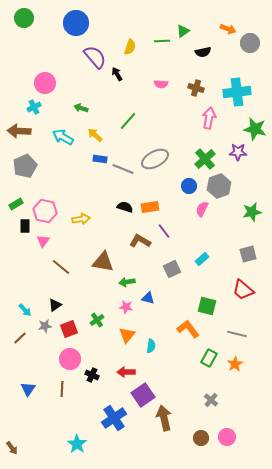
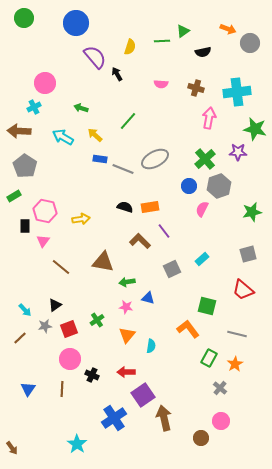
gray pentagon at (25, 166): rotated 15 degrees counterclockwise
green rectangle at (16, 204): moved 2 px left, 8 px up
brown L-shape at (140, 241): rotated 15 degrees clockwise
gray cross at (211, 400): moved 9 px right, 12 px up
pink circle at (227, 437): moved 6 px left, 16 px up
